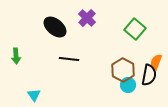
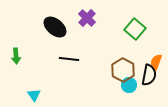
cyan circle: moved 1 px right
